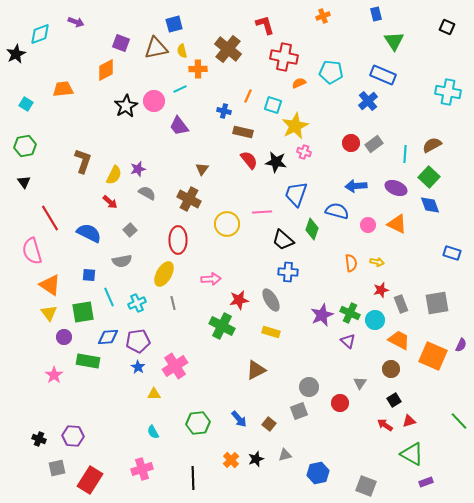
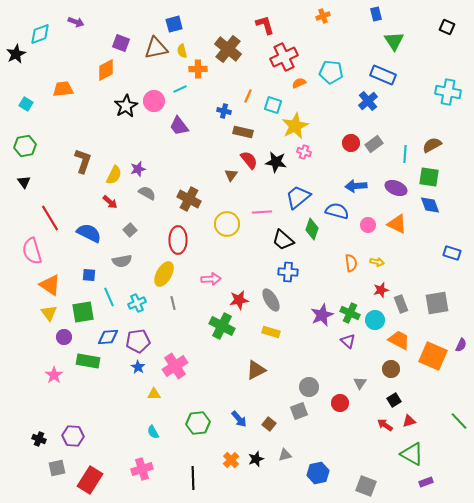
red cross at (284, 57): rotated 36 degrees counterclockwise
brown triangle at (202, 169): moved 29 px right, 6 px down
green square at (429, 177): rotated 35 degrees counterclockwise
blue trapezoid at (296, 194): moved 2 px right, 3 px down; rotated 32 degrees clockwise
